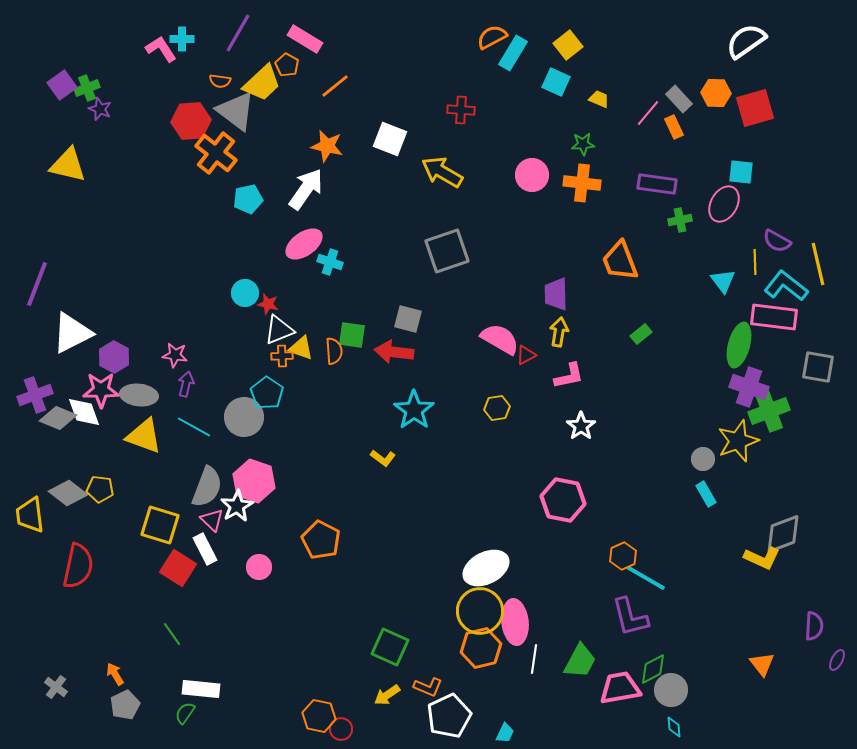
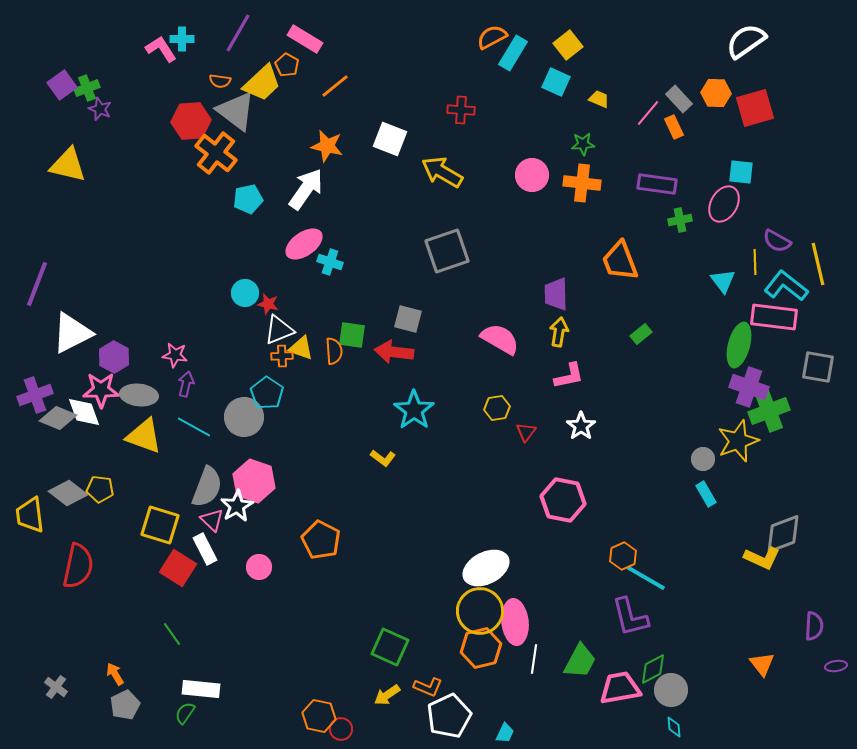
red triangle at (526, 355): moved 77 px down; rotated 25 degrees counterclockwise
purple ellipse at (837, 660): moved 1 px left, 6 px down; rotated 55 degrees clockwise
